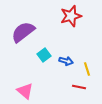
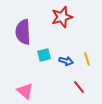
red star: moved 9 px left, 1 px down
purple semicircle: rotated 55 degrees counterclockwise
cyan square: rotated 24 degrees clockwise
yellow line: moved 10 px up
red line: rotated 40 degrees clockwise
